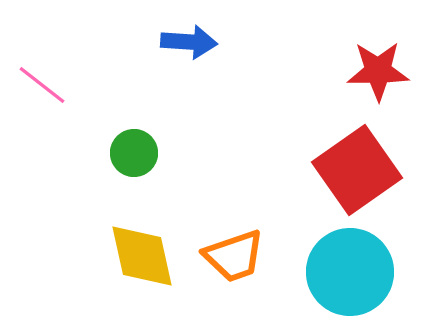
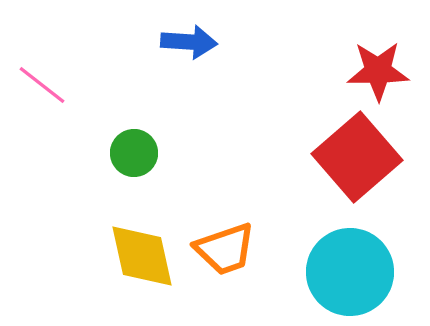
red square: moved 13 px up; rotated 6 degrees counterclockwise
orange trapezoid: moved 9 px left, 7 px up
